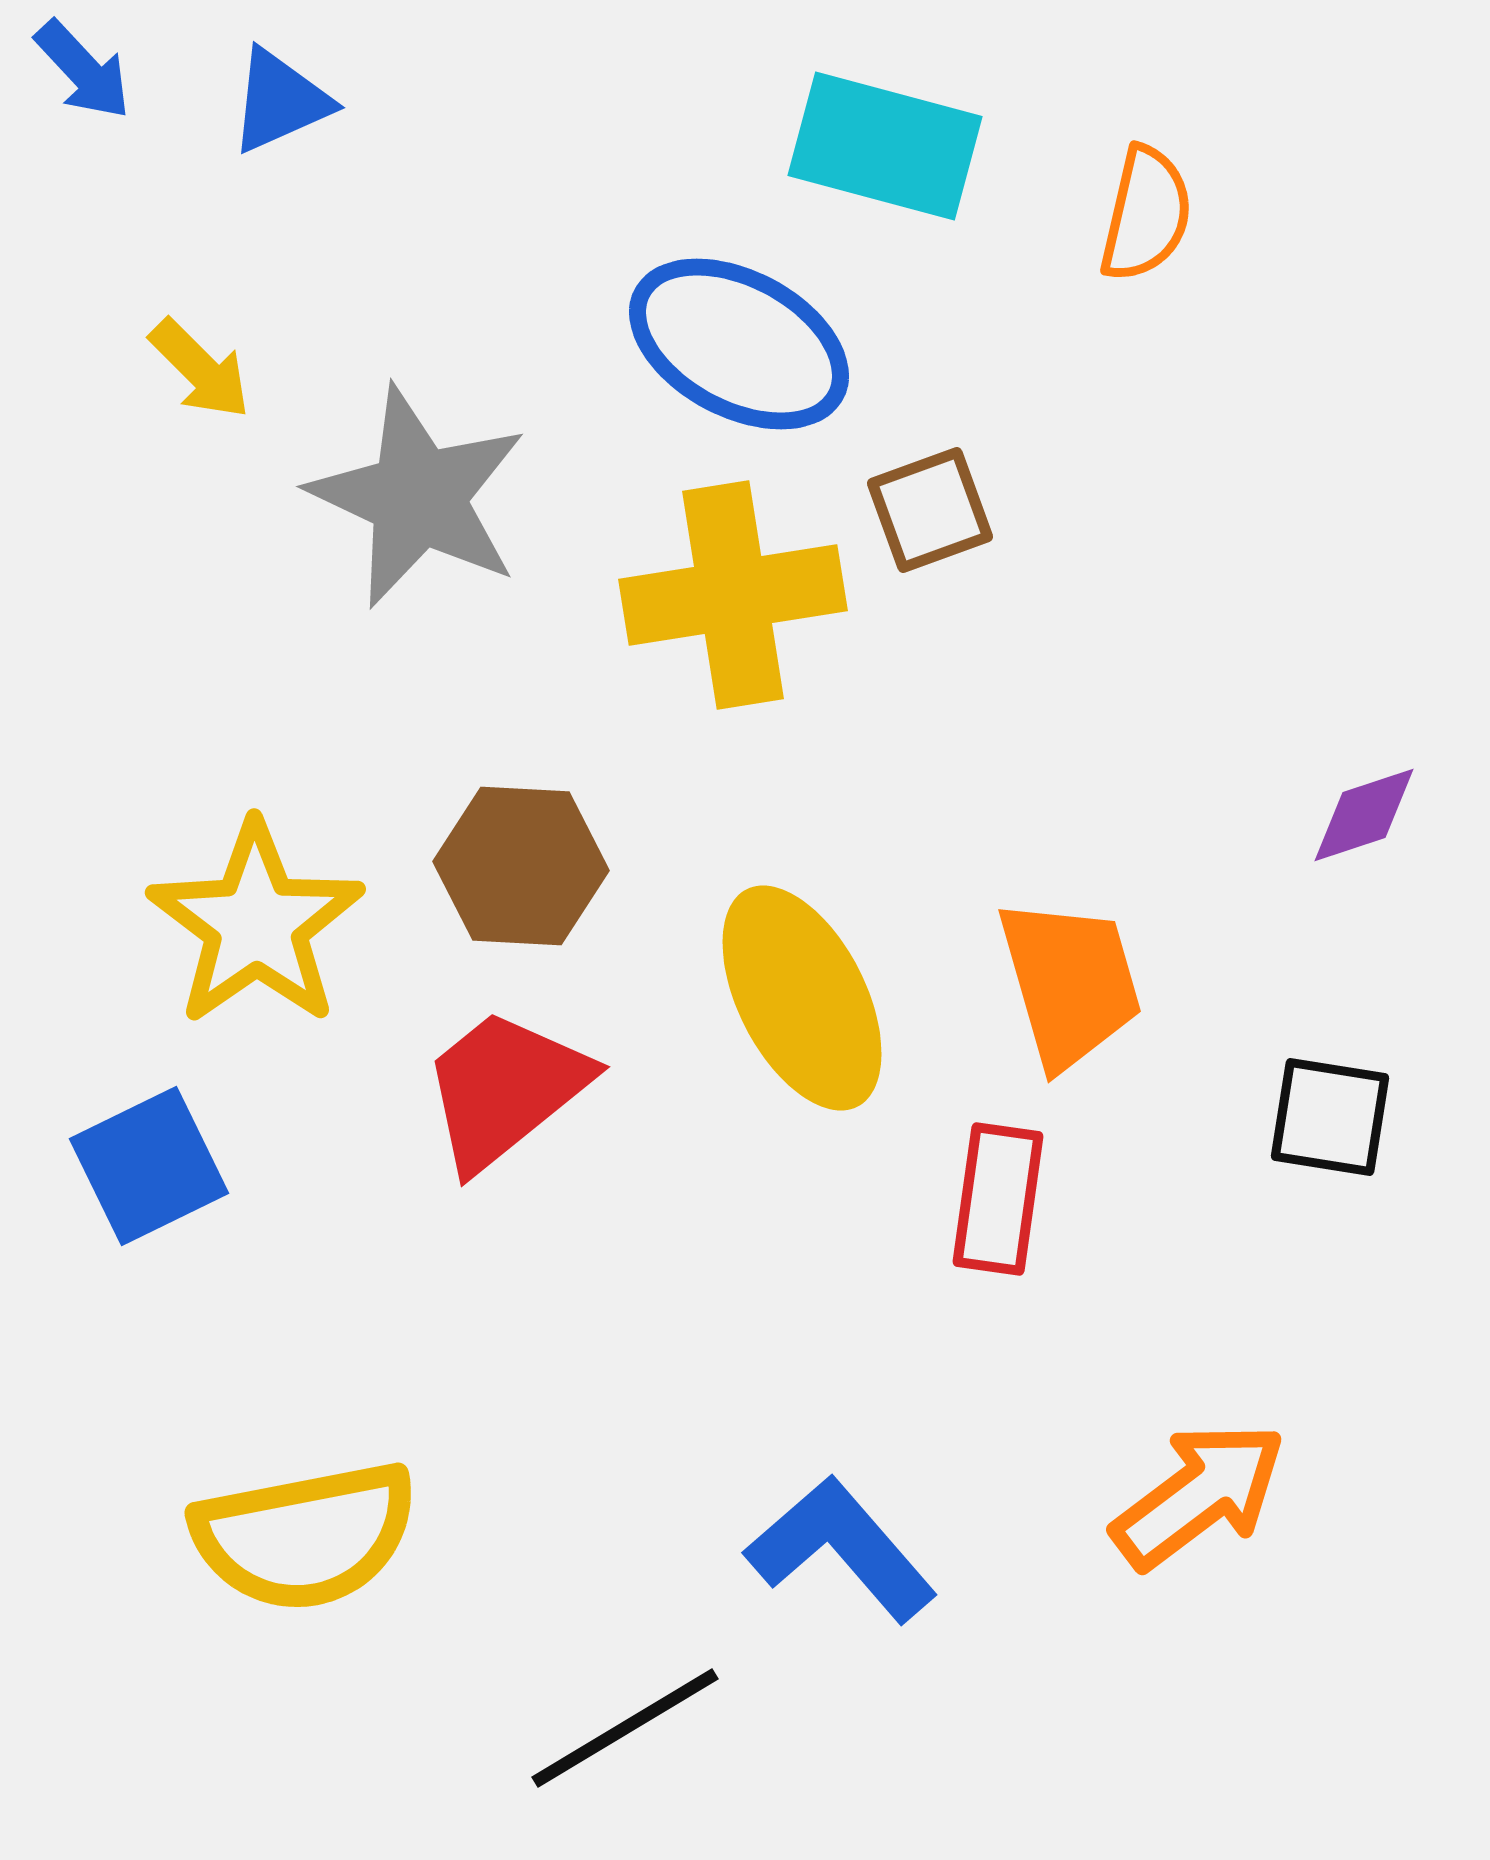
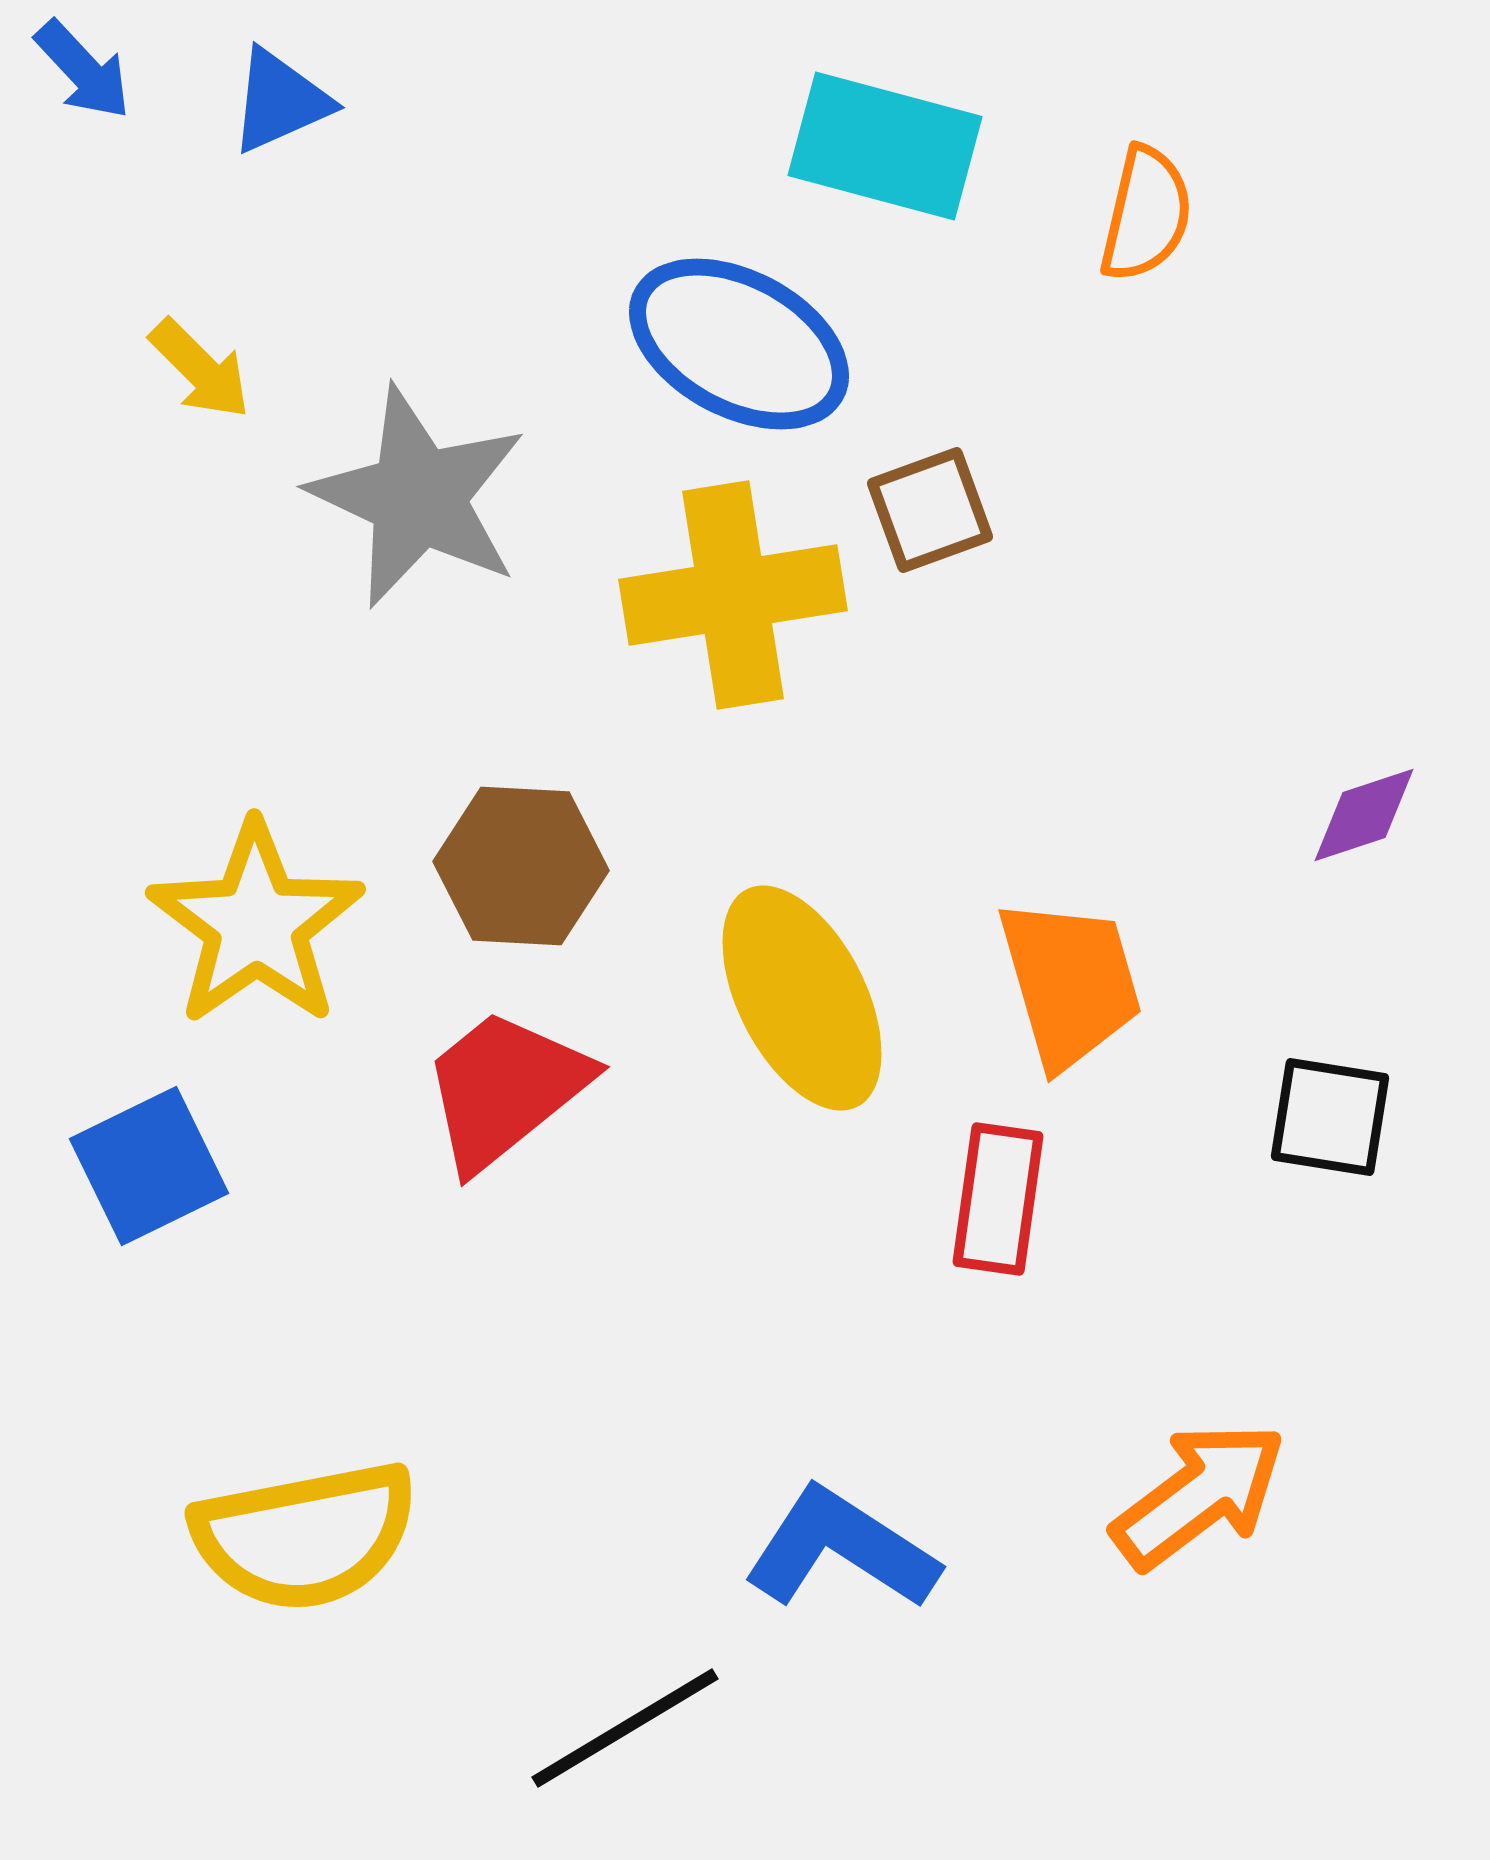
blue L-shape: rotated 16 degrees counterclockwise
